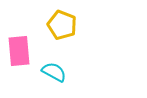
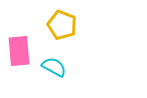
cyan semicircle: moved 5 px up
